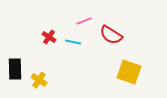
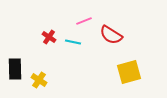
yellow square: rotated 35 degrees counterclockwise
